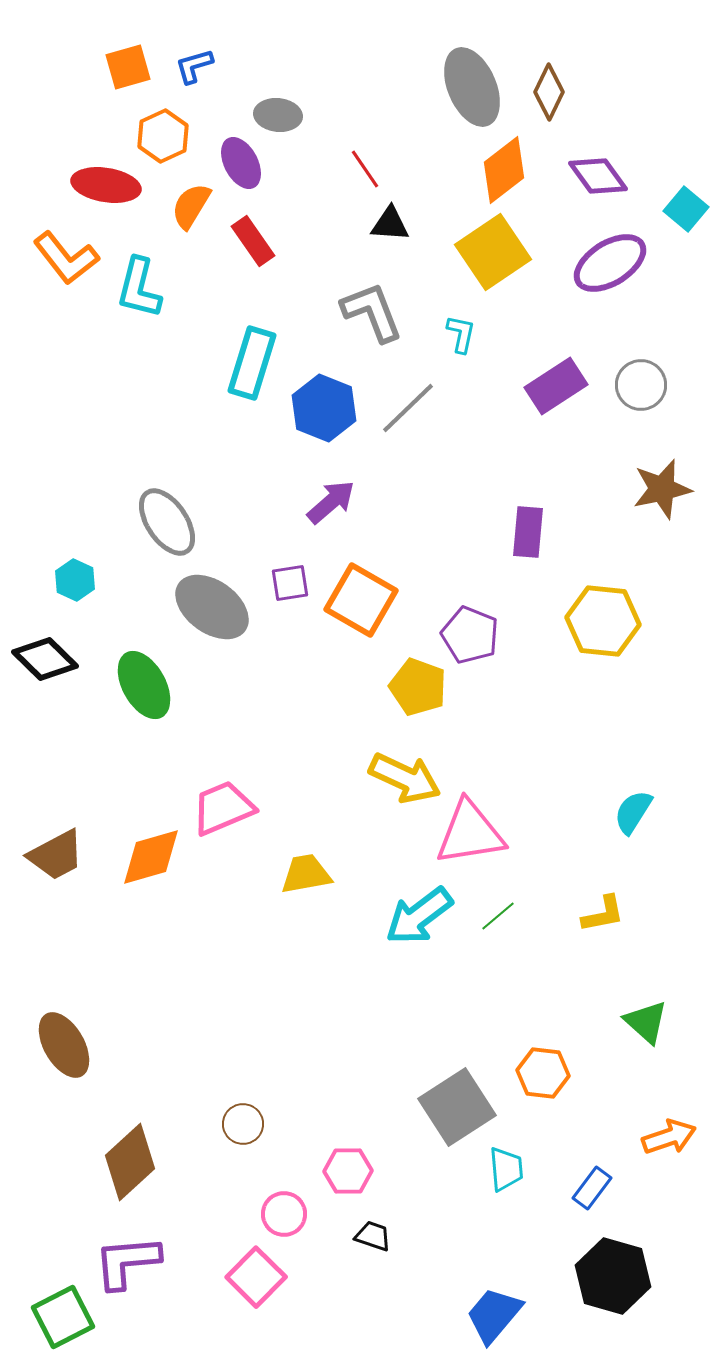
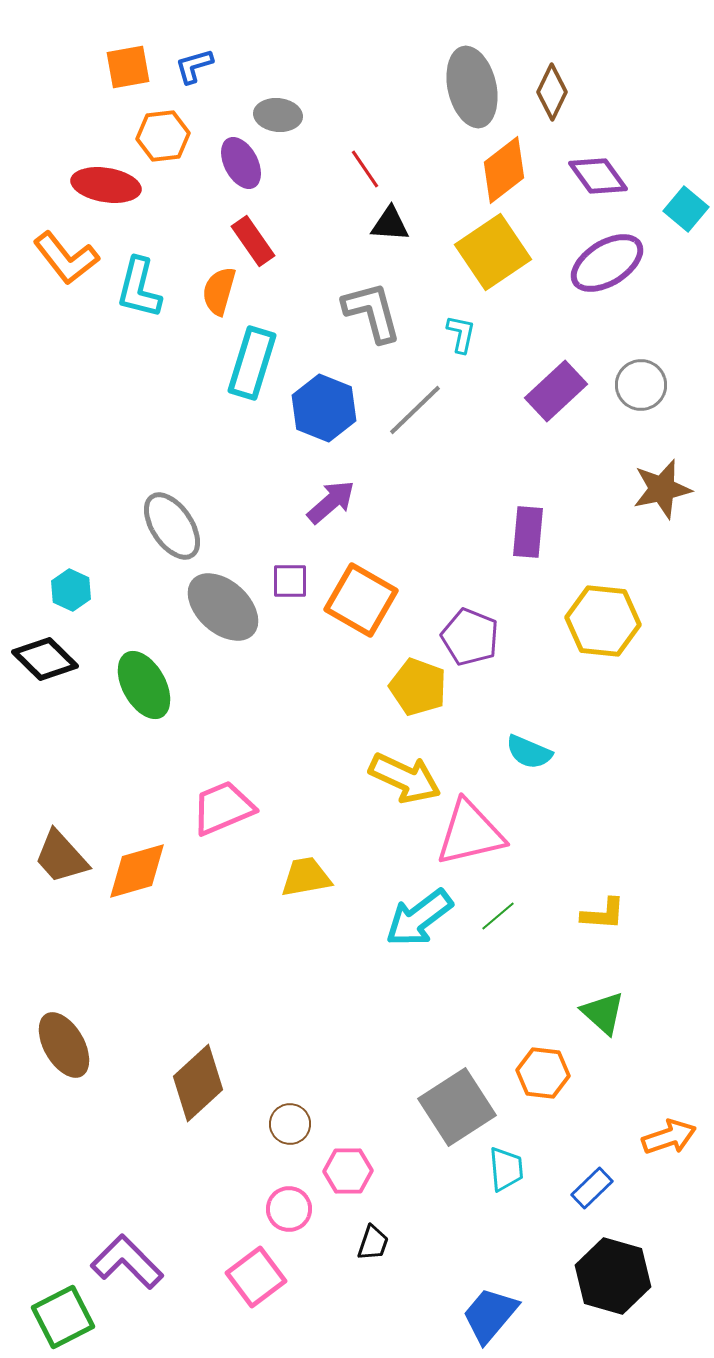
orange square at (128, 67): rotated 6 degrees clockwise
gray ellipse at (472, 87): rotated 10 degrees clockwise
brown diamond at (549, 92): moved 3 px right
orange hexagon at (163, 136): rotated 18 degrees clockwise
orange semicircle at (191, 206): moved 28 px right, 85 px down; rotated 15 degrees counterclockwise
purple ellipse at (610, 263): moved 3 px left
gray L-shape at (372, 312): rotated 6 degrees clockwise
purple rectangle at (556, 386): moved 5 px down; rotated 10 degrees counterclockwise
gray line at (408, 408): moved 7 px right, 2 px down
gray ellipse at (167, 522): moved 5 px right, 4 px down
cyan hexagon at (75, 580): moved 4 px left, 10 px down
purple square at (290, 583): moved 2 px up; rotated 9 degrees clockwise
gray ellipse at (212, 607): moved 11 px right; rotated 6 degrees clockwise
purple pentagon at (470, 635): moved 2 px down
cyan semicircle at (633, 812): moved 104 px left, 60 px up; rotated 99 degrees counterclockwise
pink triangle at (470, 833): rotated 4 degrees counterclockwise
brown trapezoid at (56, 855): moved 5 px right, 2 px down; rotated 76 degrees clockwise
orange diamond at (151, 857): moved 14 px left, 14 px down
yellow trapezoid at (306, 874): moved 3 px down
yellow L-shape at (603, 914): rotated 15 degrees clockwise
cyan arrow at (419, 916): moved 2 px down
green triangle at (646, 1022): moved 43 px left, 9 px up
brown circle at (243, 1124): moved 47 px right
brown diamond at (130, 1162): moved 68 px right, 79 px up
blue rectangle at (592, 1188): rotated 9 degrees clockwise
pink circle at (284, 1214): moved 5 px right, 5 px up
black trapezoid at (373, 1236): moved 7 px down; rotated 90 degrees clockwise
purple L-shape at (127, 1262): rotated 50 degrees clockwise
pink square at (256, 1277): rotated 8 degrees clockwise
blue trapezoid at (494, 1315): moved 4 px left
